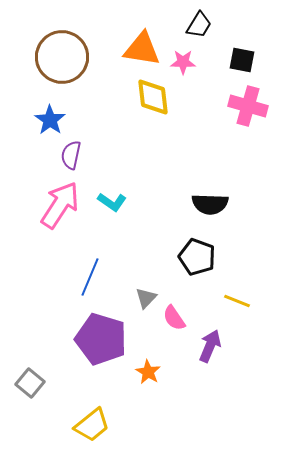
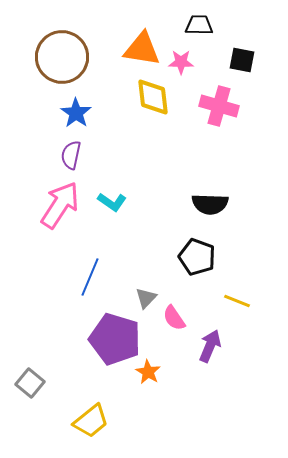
black trapezoid: rotated 120 degrees counterclockwise
pink star: moved 2 px left
pink cross: moved 29 px left
blue star: moved 26 px right, 7 px up
purple pentagon: moved 14 px right
yellow trapezoid: moved 1 px left, 4 px up
